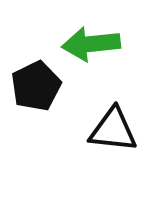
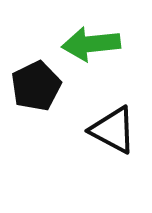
black triangle: rotated 22 degrees clockwise
